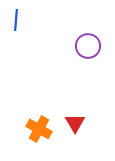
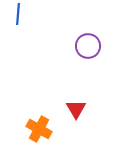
blue line: moved 2 px right, 6 px up
red triangle: moved 1 px right, 14 px up
